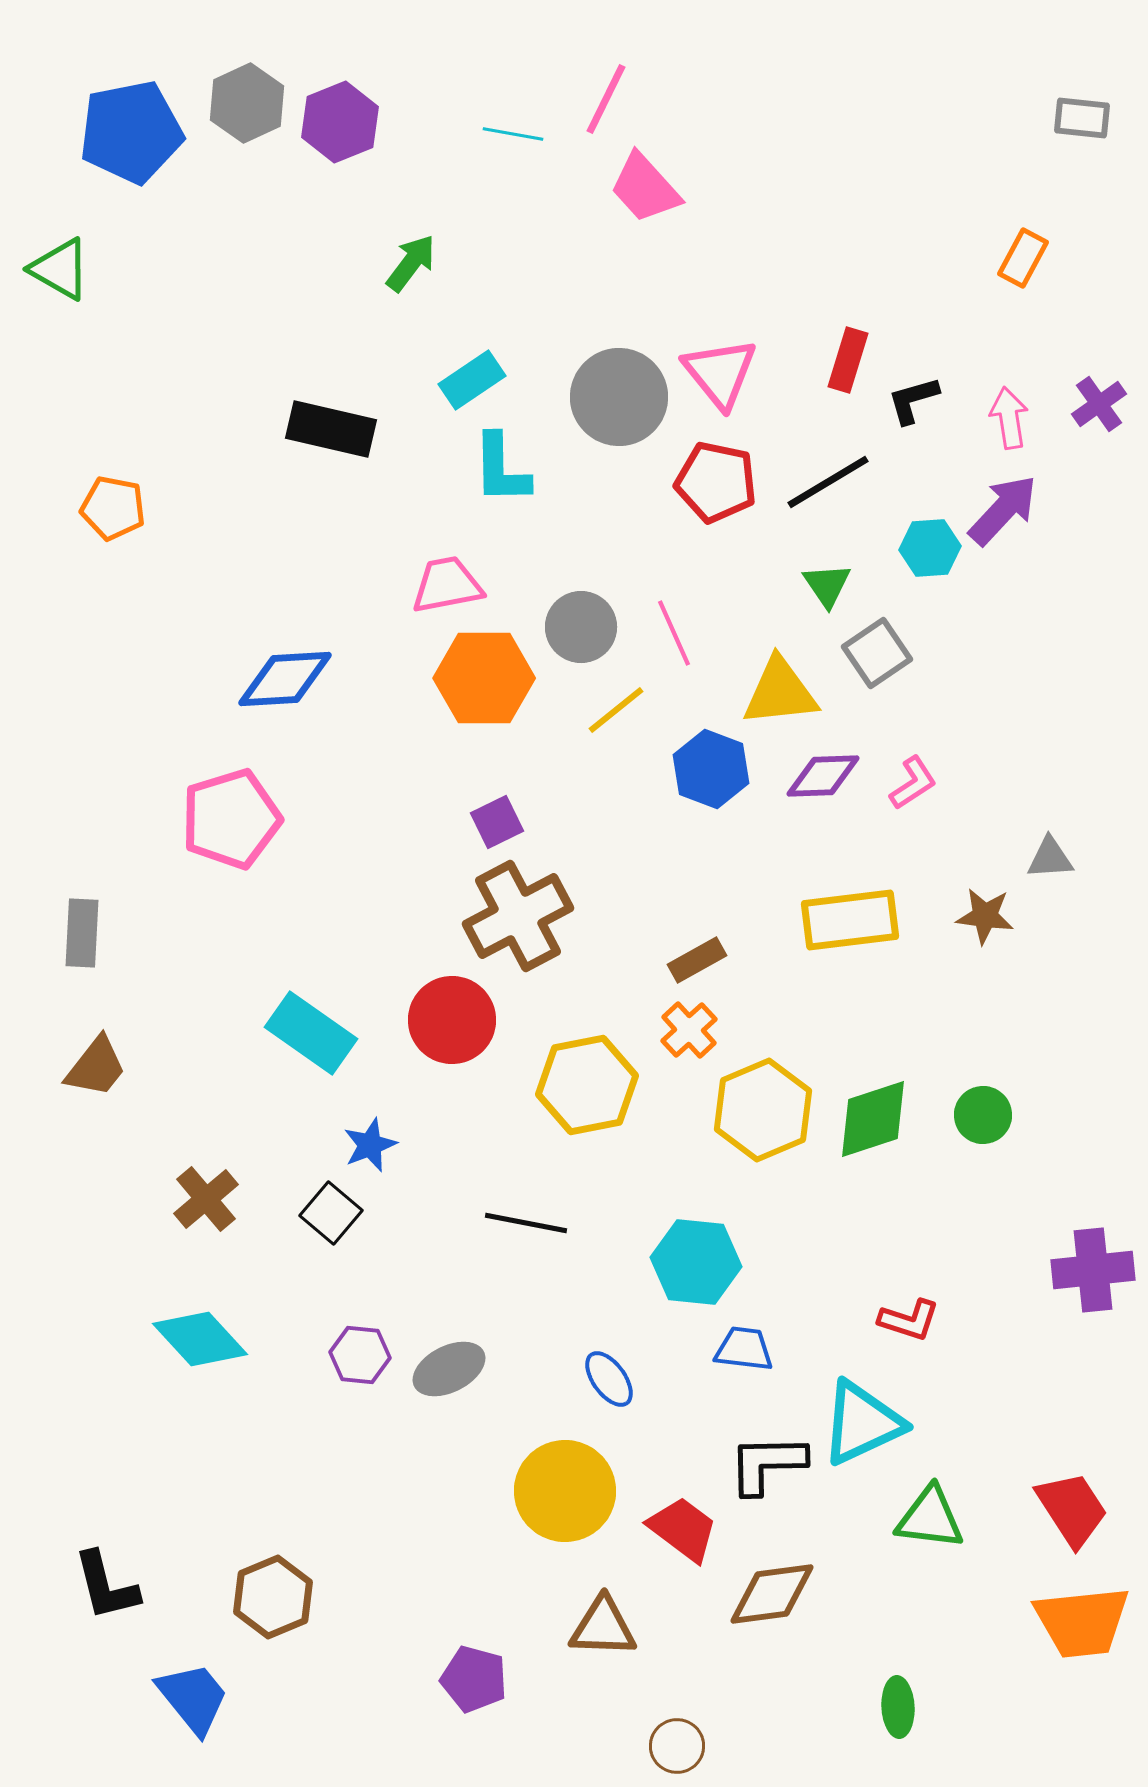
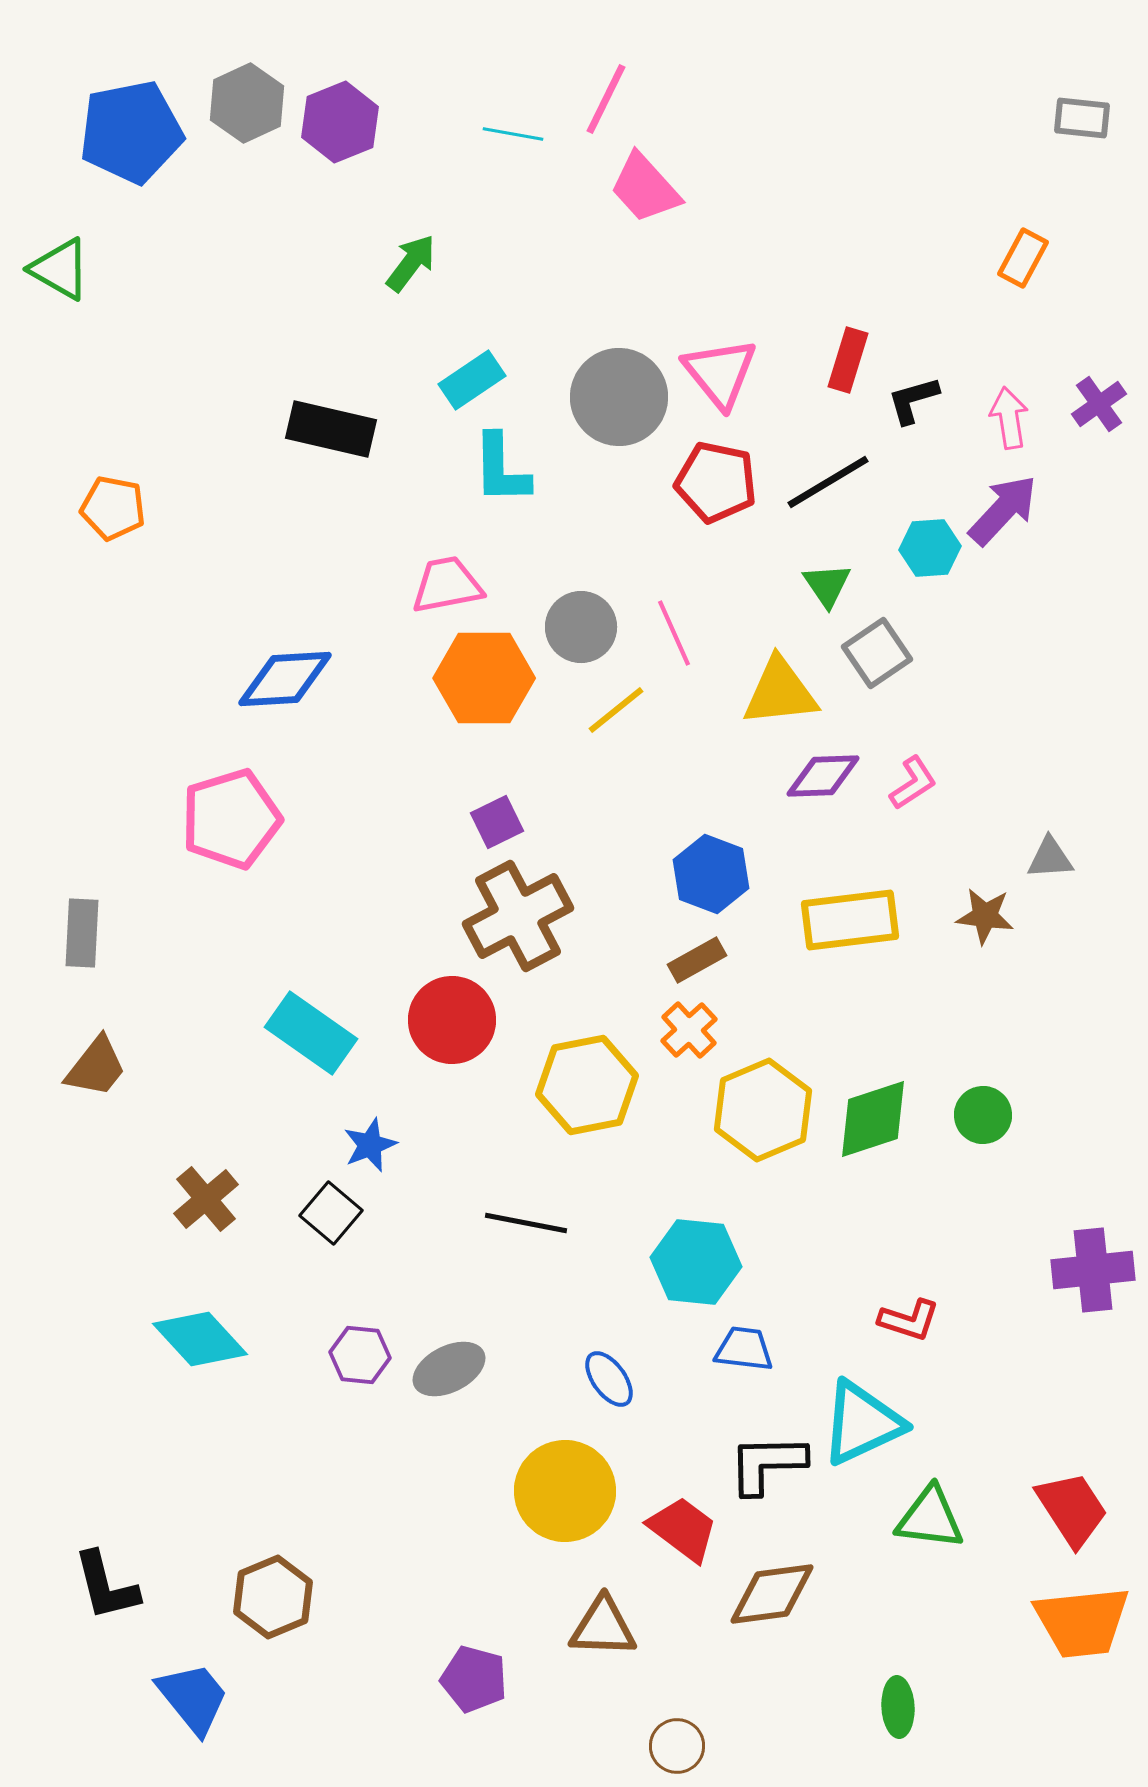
blue hexagon at (711, 769): moved 105 px down
